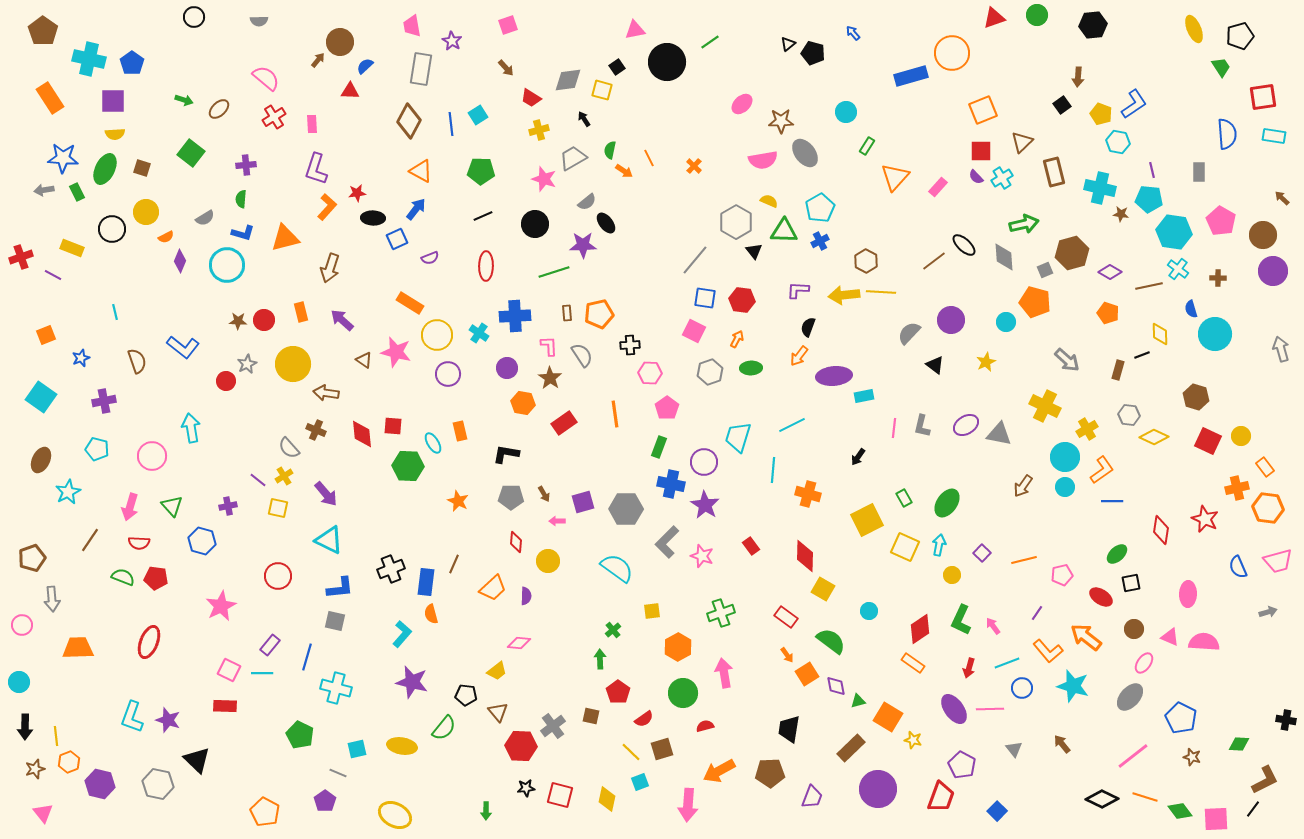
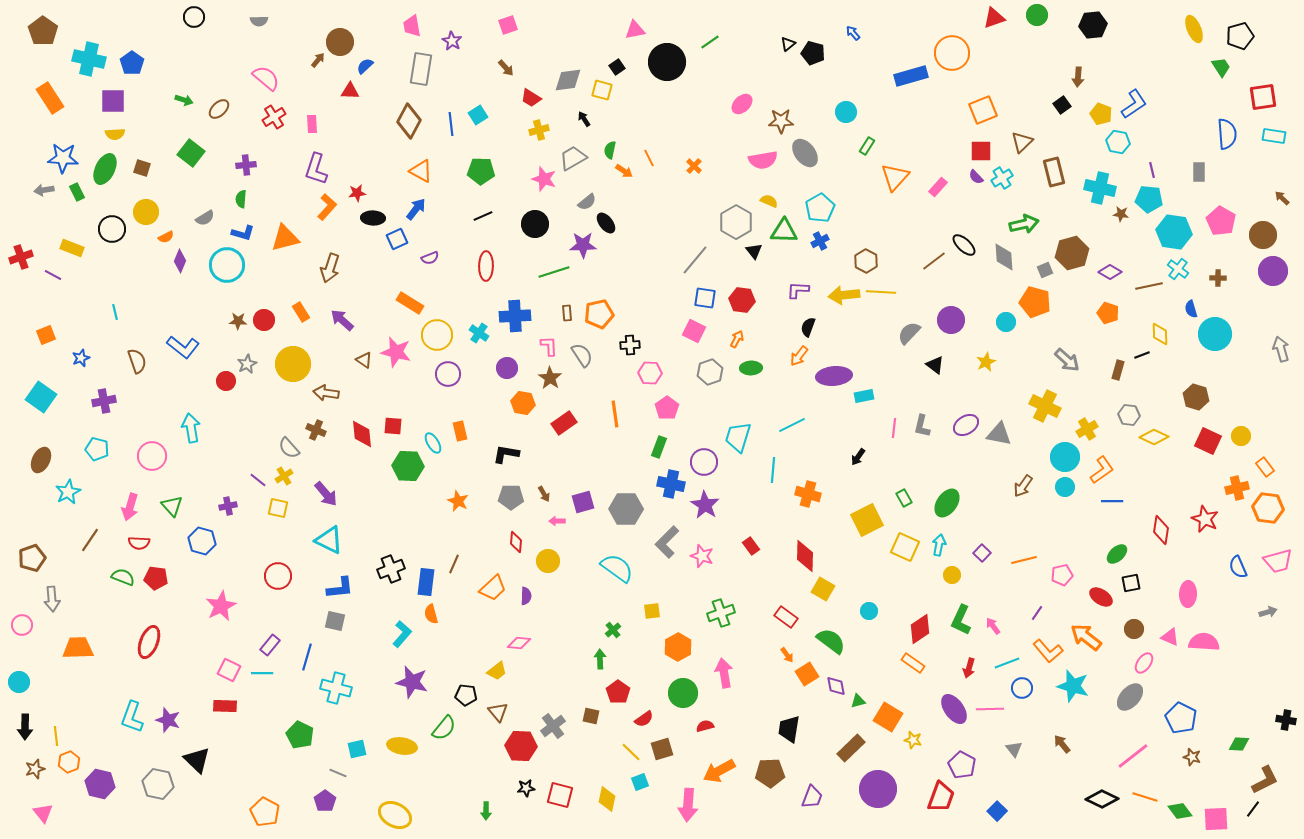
orange rectangle at (301, 312): rotated 18 degrees counterclockwise
